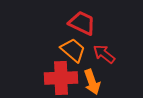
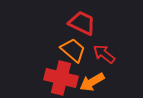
red cross: rotated 16 degrees clockwise
orange arrow: rotated 80 degrees clockwise
